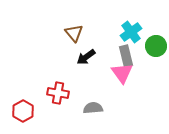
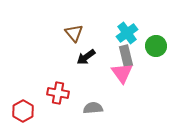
cyan cross: moved 4 px left, 1 px down
